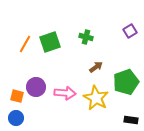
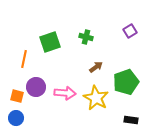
orange line: moved 1 px left, 15 px down; rotated 18 degrees counterclockwise
